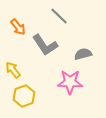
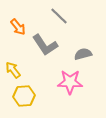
yellow hexagon: rotated 15 degrees clockwise
